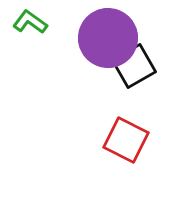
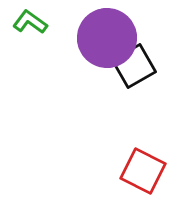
purple circle: moved 1 px left
red square: moved 17 px right, 31 px down
